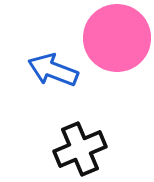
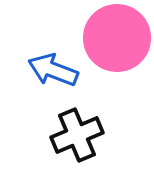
black cross: moved 3 px left, 14 px up
